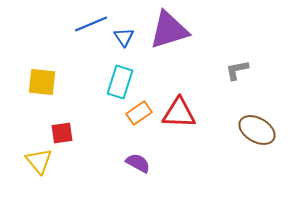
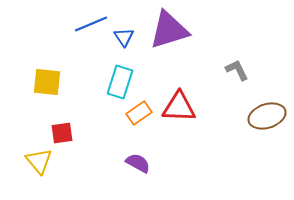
gray L-shape: rotated 75 degrees clockwise
yellow square: moved 5 px right
red triangle: moved 6 px up
brown ellipse: moved 10 px right, 14 px up; rotated 48 degrees counterclockwise
